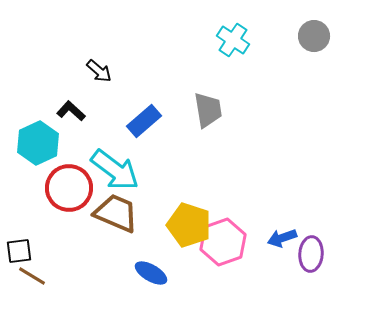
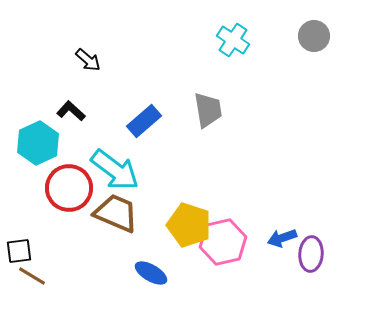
black arrow: moved 11 px left, 11 px up
pink hexagon: rotated 6 degrees clockwise
